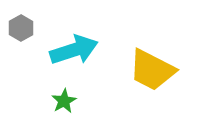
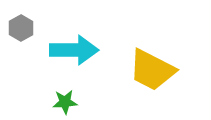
cyan arrow: rotated 18 degrees clockwise
green star: moved 1 px right, 1 px down; rotated 25 degrees clockwise
